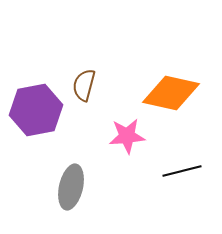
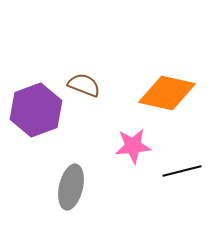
brown semicircle: rotated 96 degrees clockwise
orange diamond: moved 4 px left
purple hexagon: rotated 9 degrees counterclockwise
pink star: moved 6 px right, 10 px down
